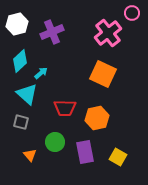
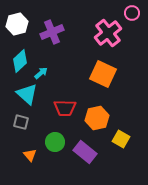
purple rectangle: rotated 40 degrees counterclockwise
yellow square: moved 3 px right, 18 px up
